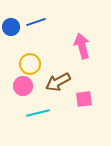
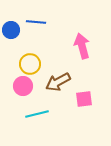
blue line: rotated 24 degrees clockwise
blue circle: moved 3 px down
cyan line: moved 1 px left, 1 px down
